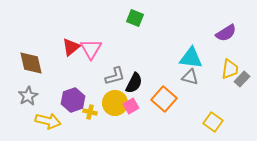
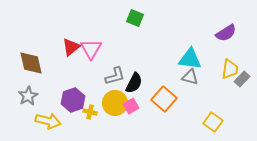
cyan triangle: moved 1 px left, 1 px down
